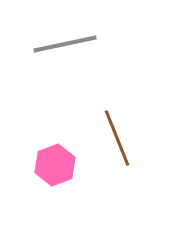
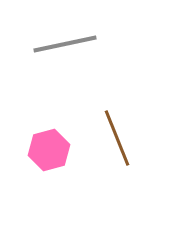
pink hexagon: moved 6 px left, 15 px up; rotated 6 degrees clockwise
